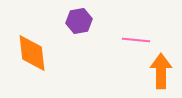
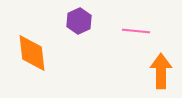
purple hexagon: rotated 15 degrees counterclockwise
pink line: moved 9 px up
